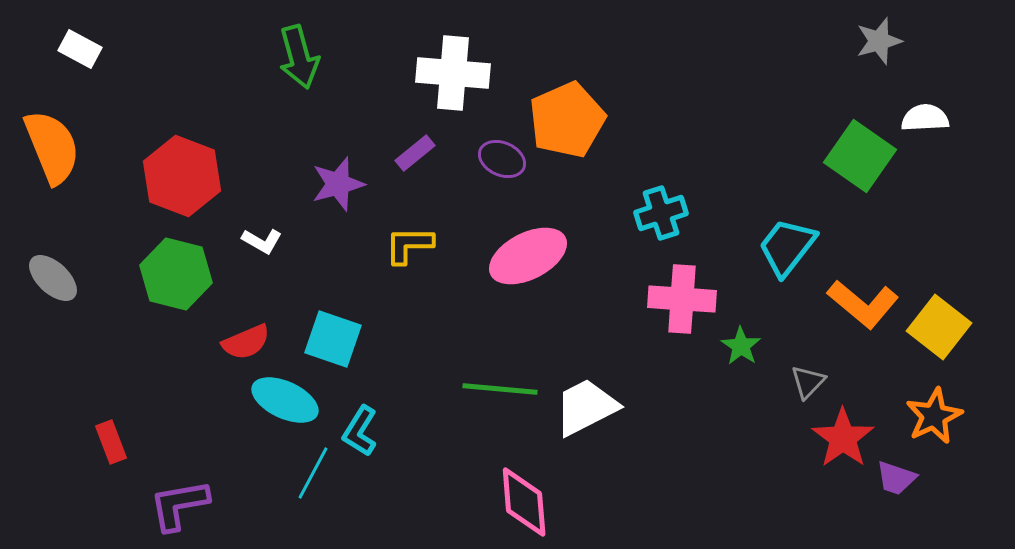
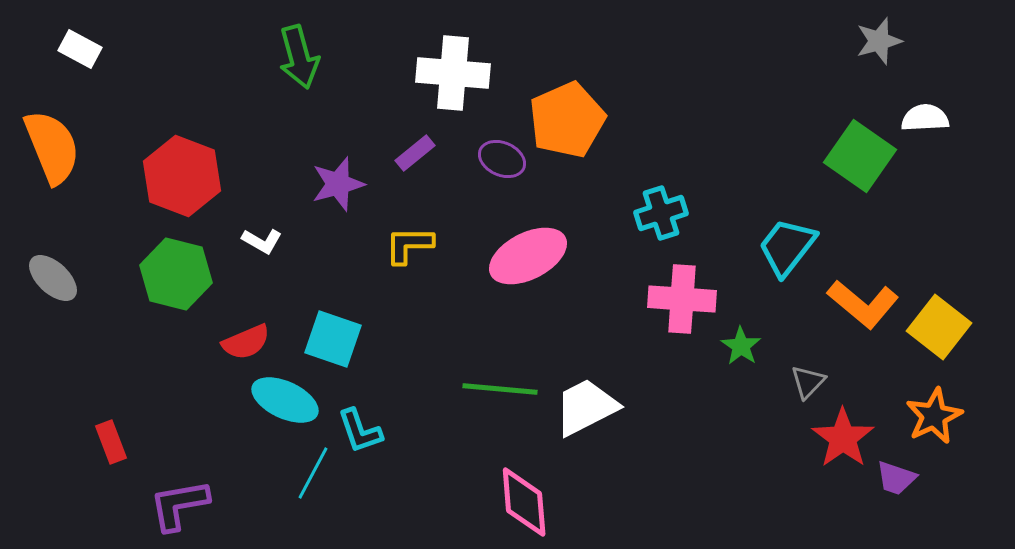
cyan L-shape: rotated 51 degrees counterclockwise
